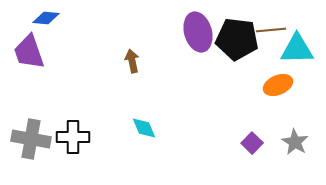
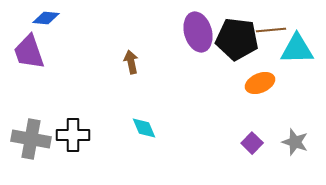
brown arrow: moved 1 px left, 1 px down
orange ellipse: moved 18 px left, 2 px up
black cross: moved 2 px up
gray star: rotated 12 degrees counterclockwise
